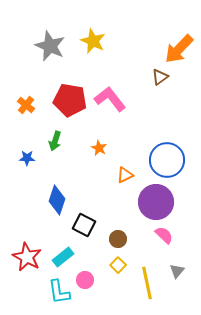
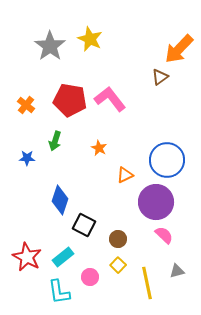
yellow star: moved 3 px left, 2 px up
gray star: rotated 12 degrees clockwise
blue diamond: moved 3 px right
gray triangle: rotated 35 degrees clockwise
pink circle: moved 5 px right, 3 px up
